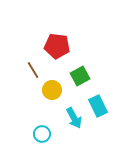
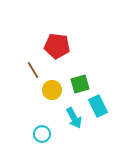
green square: moved 8 px down; rotated 12 degrees clockwise
